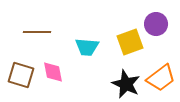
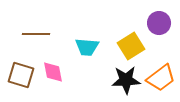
purple circle: moved 3 px right, 1 px up
brown line: moved 1 px left, 2 px down
yellow square: moved 1 px right, 4 px down; rotated 12 degrees counterclockwise
black star: moved 4 px up; rotated 28 degrees counterclockwise
